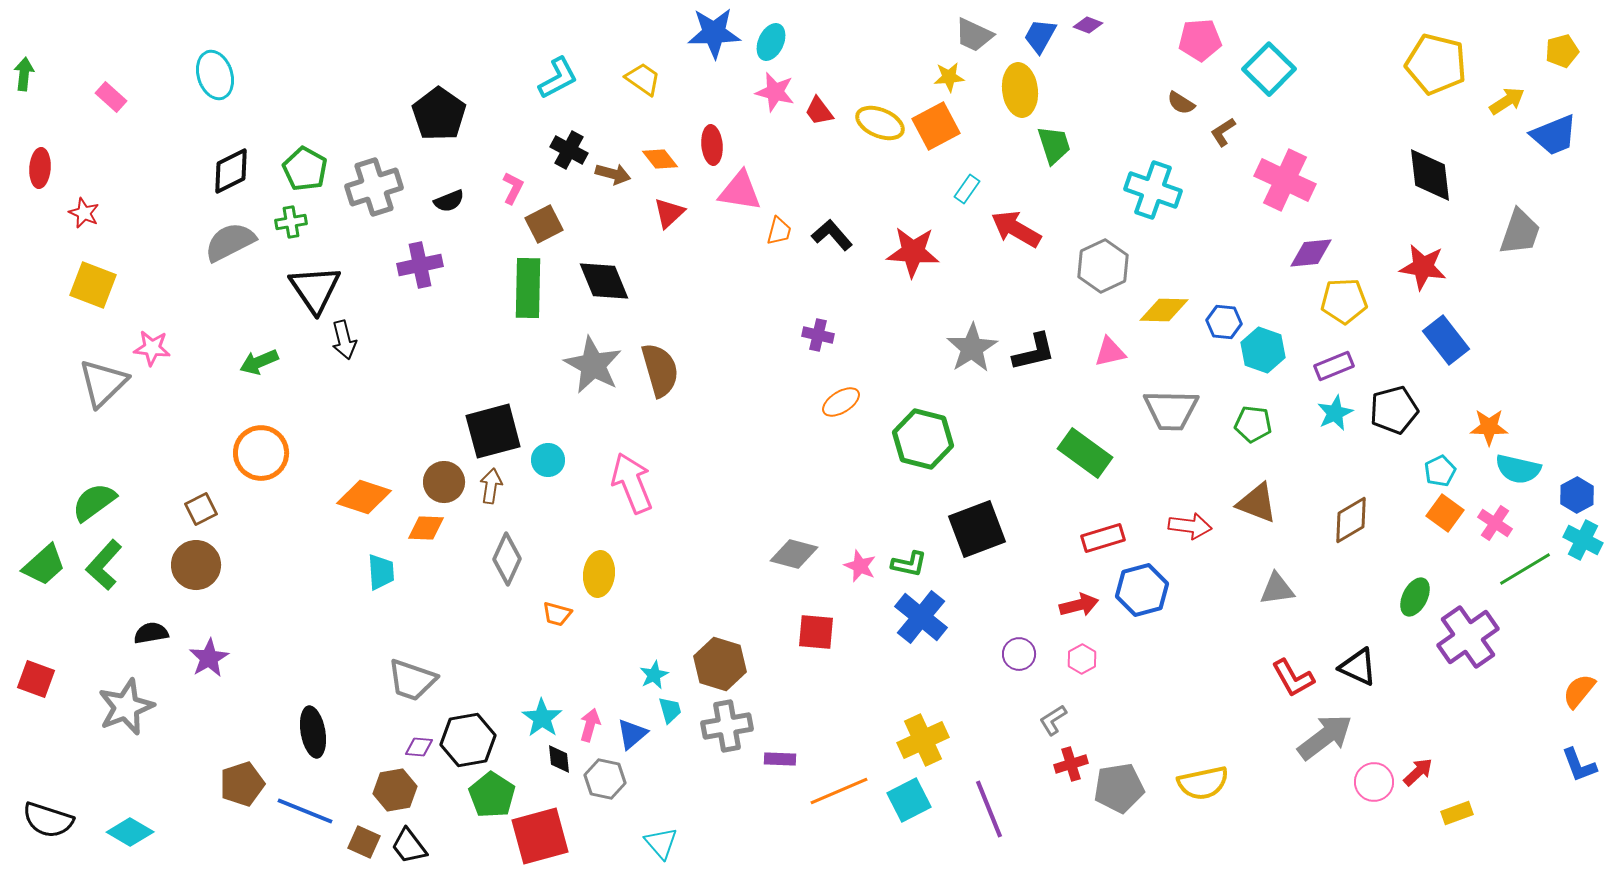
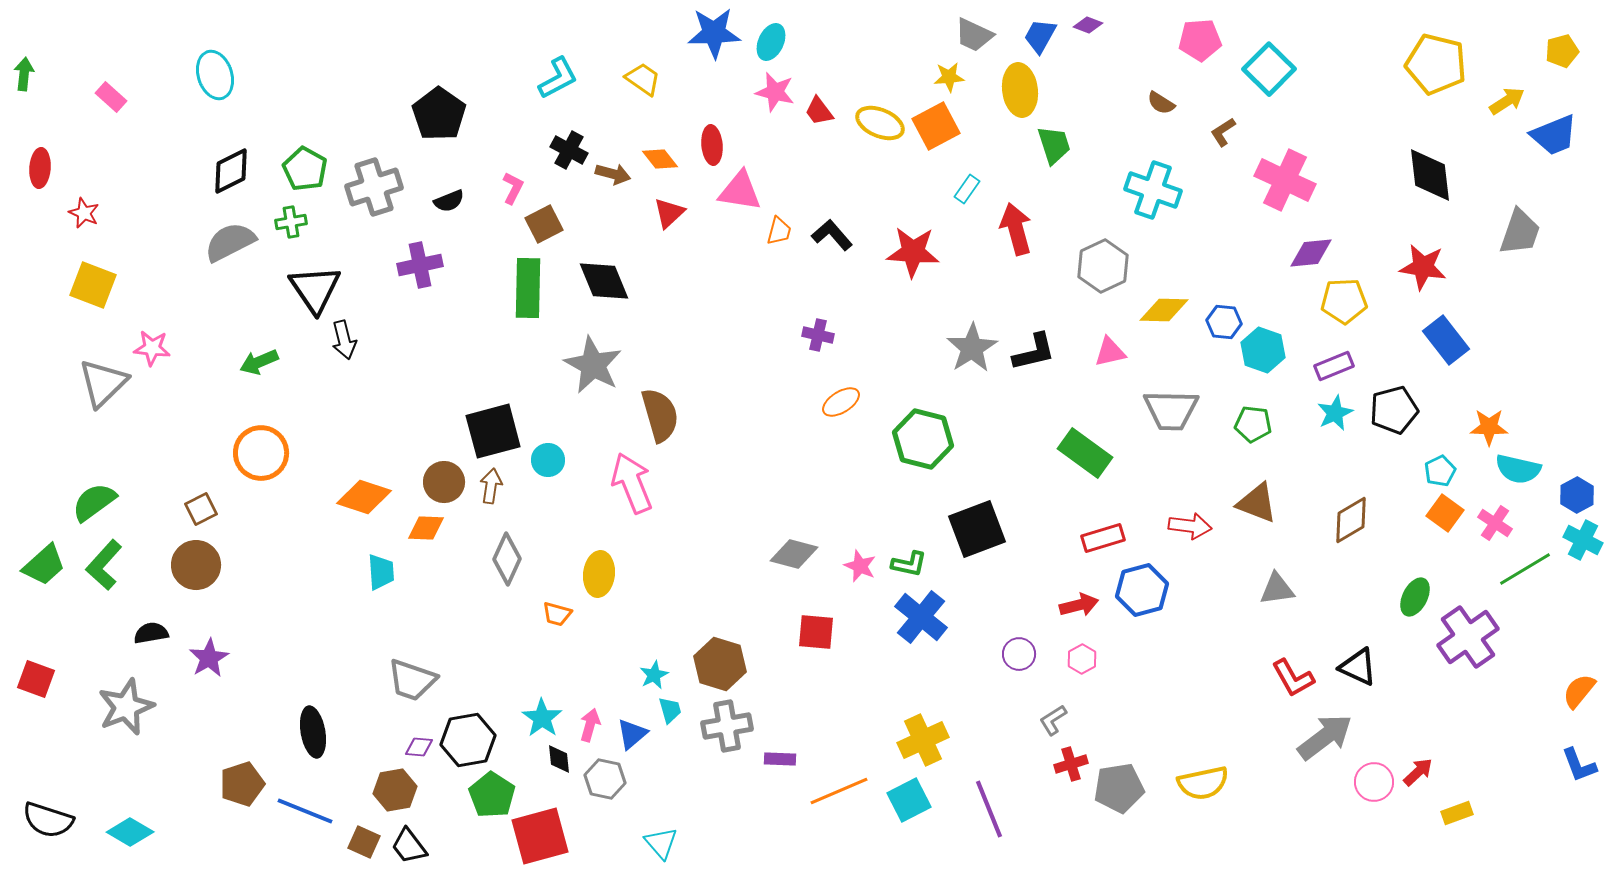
brown semicircle at (1181, 103): moved 20 px left
red arrow at (1016, 229): rotated 45 degrees clockwise
brown semicircle at (660, 370): moved 45 px down
